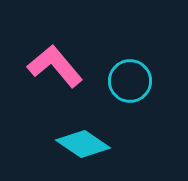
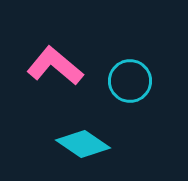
pink L-shape: rotated 10 degrees counterclockwise
